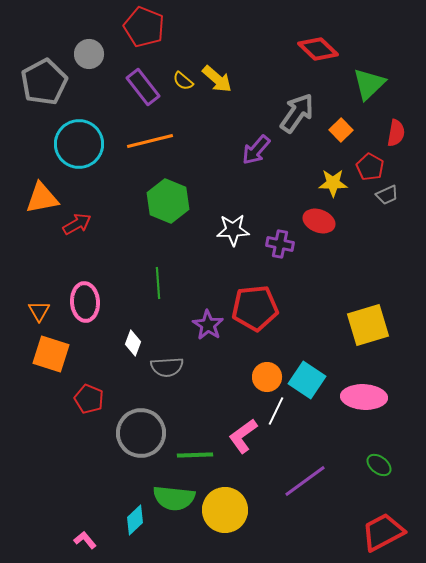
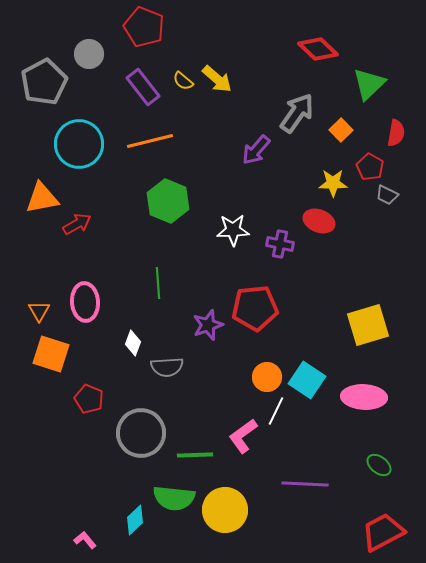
gray trapezoid at (387, 195): rotated 50 degrees clockwise
purple star at (208, 325): rotated 20 degrees clockwise
purple line at (305, 481): moved 3 px down; rotated 39 degrees clockwise
